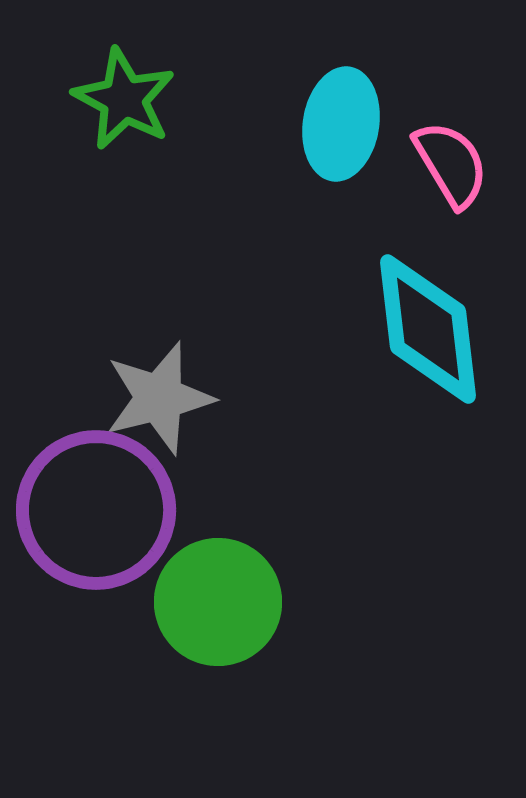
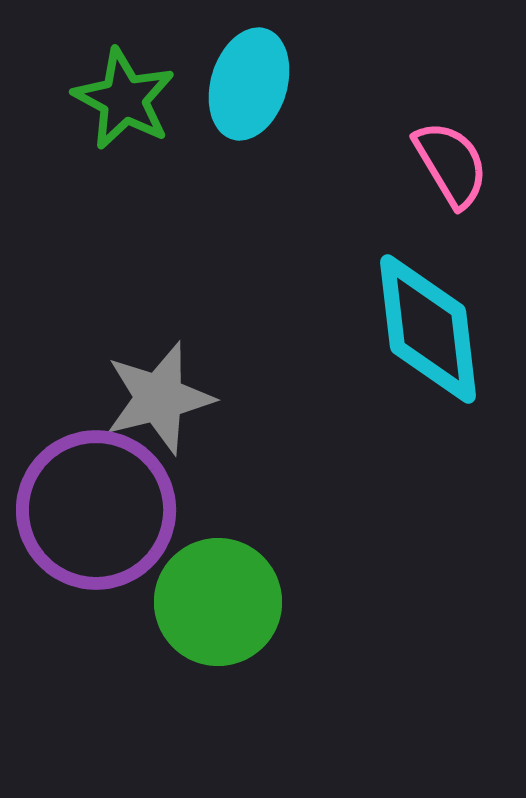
cyan ellipse: moved 92 px left, 40 px up; rotated 8 degrees clockwise
